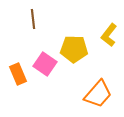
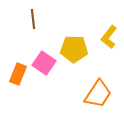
yellow L-shape: moved 2 px down
pink square: moved 1 px left, 1 px up
orange rectangle: rotated 45 degrees clockwise
orange trapezoid: rotated 8 degrees counterclockwise
